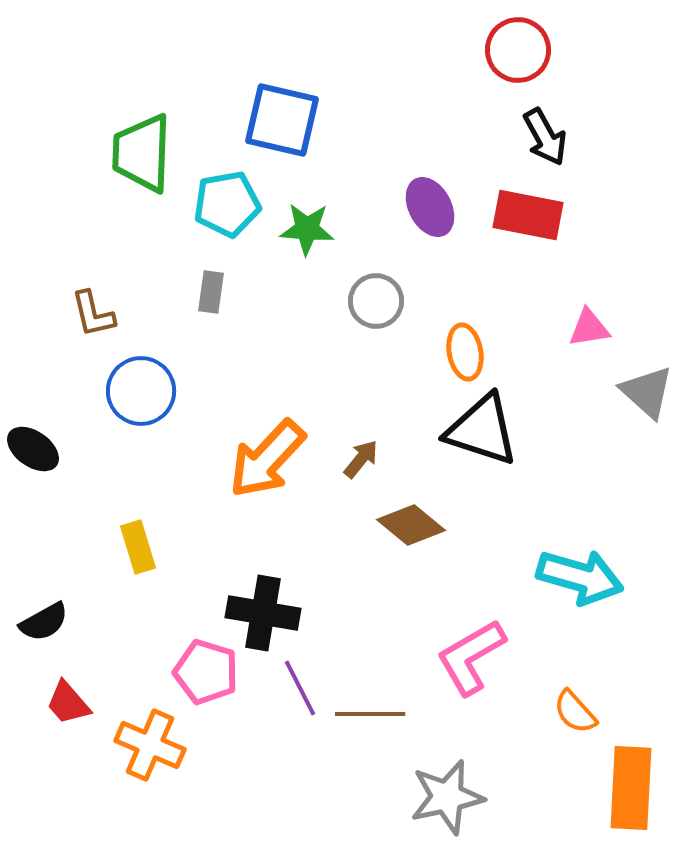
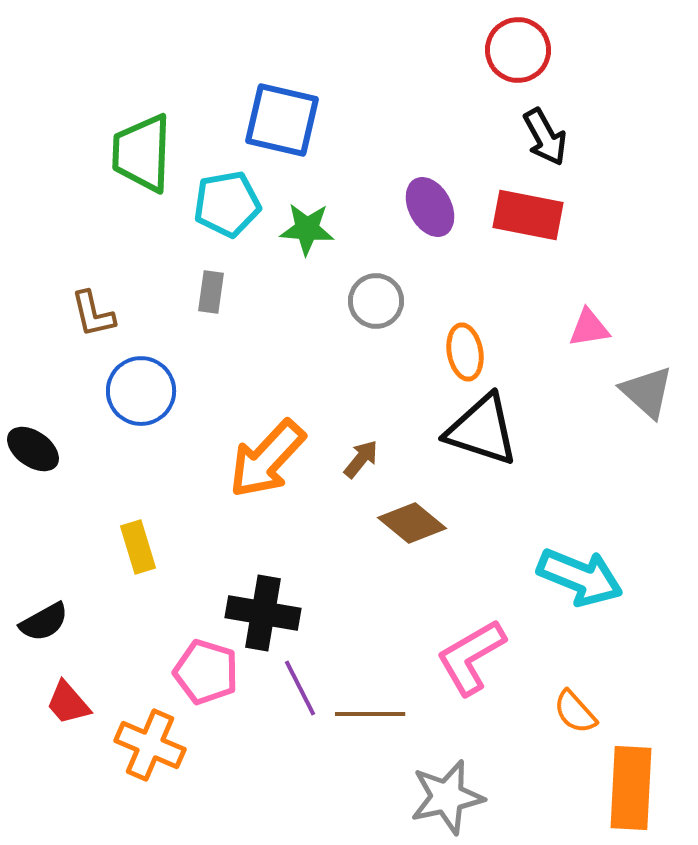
brown diamond: moved 1 px right, 2 px up
cyan arrow: rotated 6 degrees clockwise
